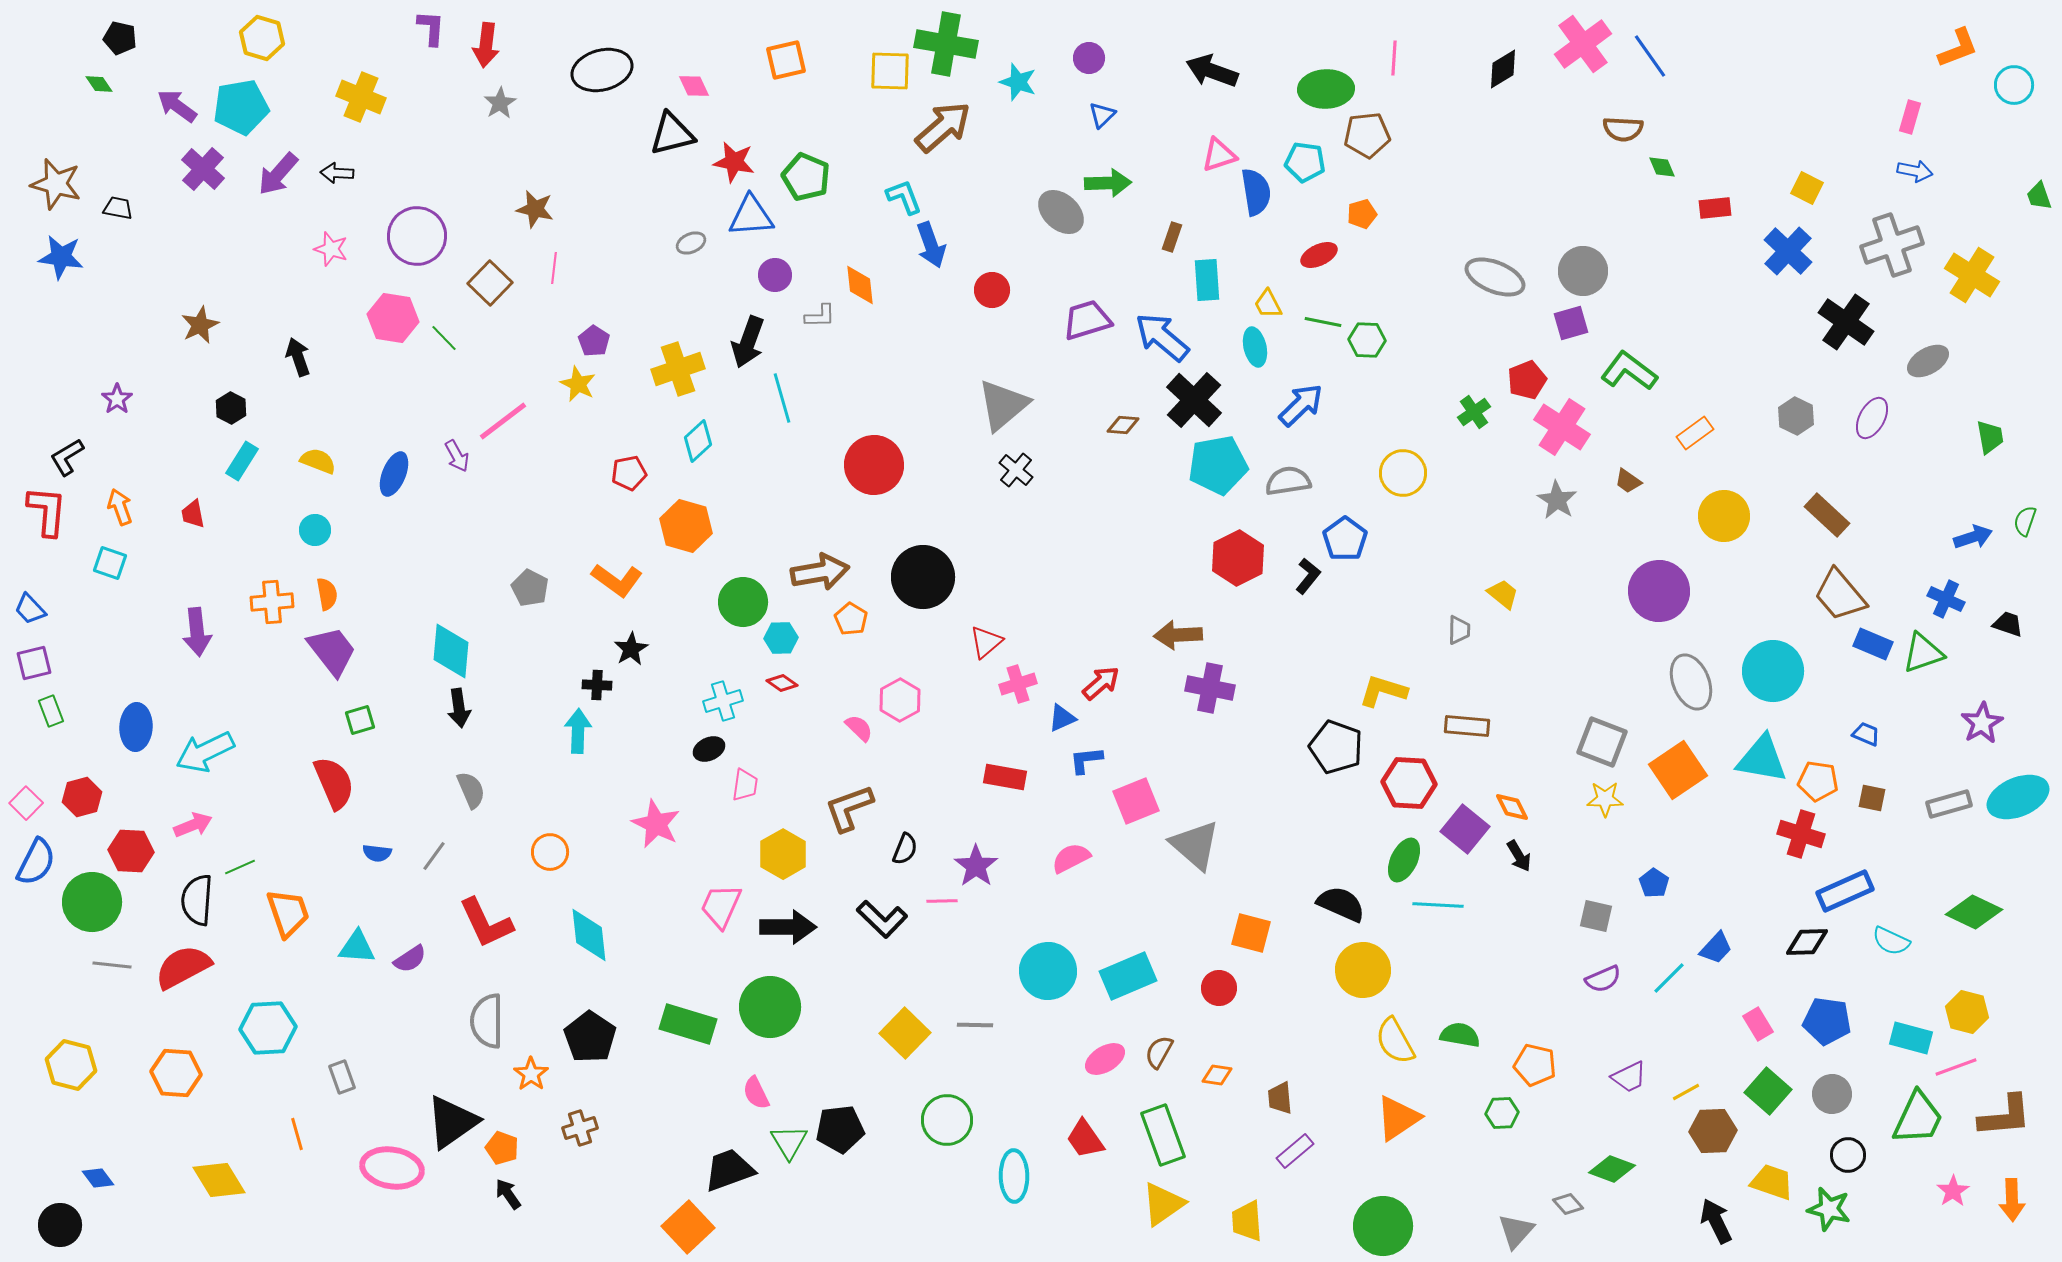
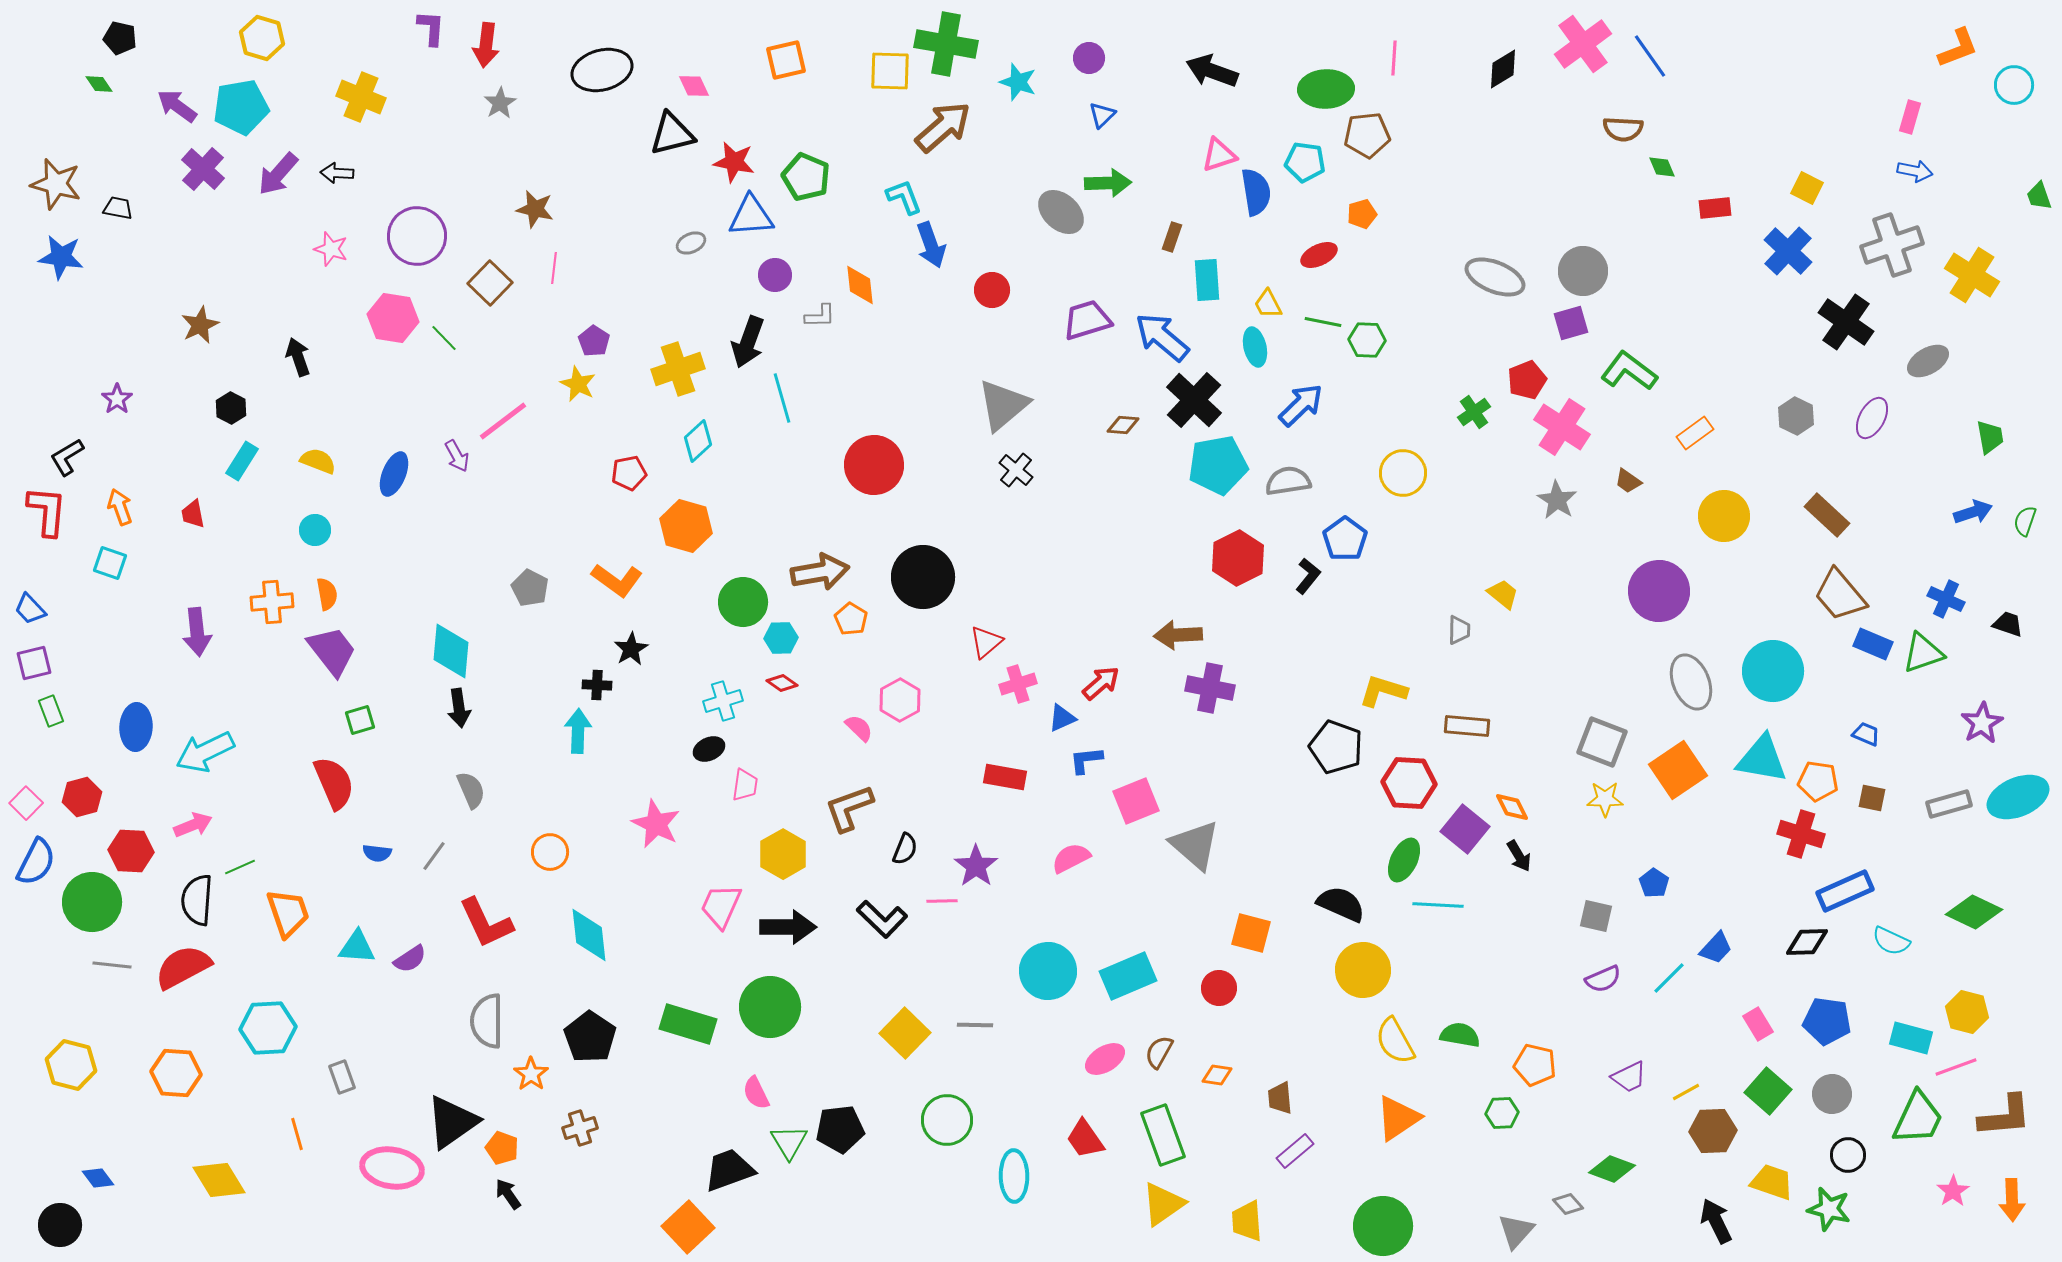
blue arrow at (1973, 537): moved 25 px up
